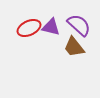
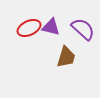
purple semicircle: moved 4 px right, 4 px down
brown trapezoid: moved 8 px left, 10 px down; rotated 125 degrees counterclockwise
